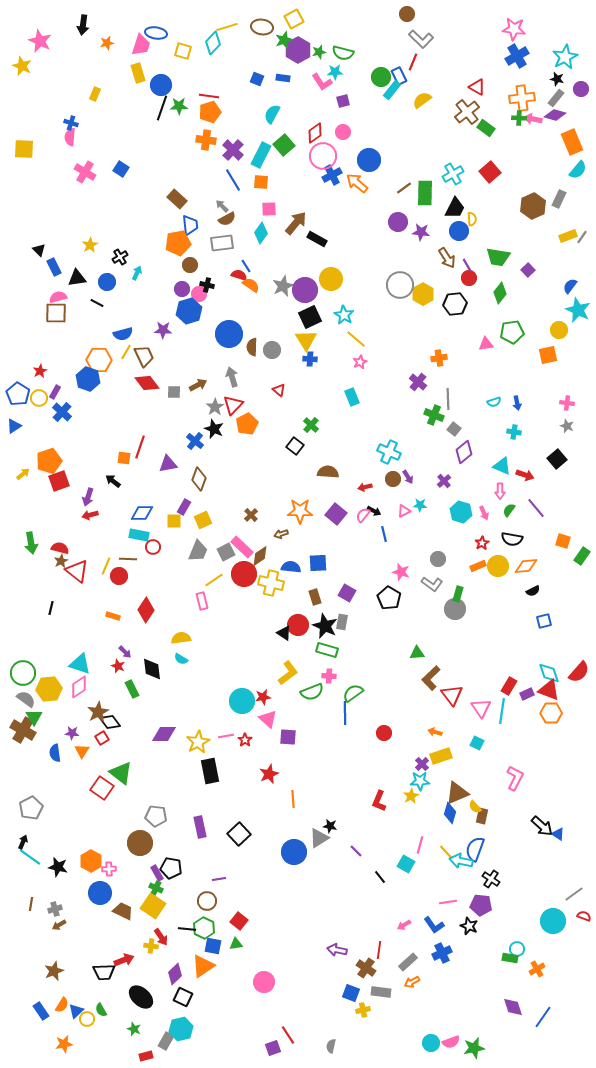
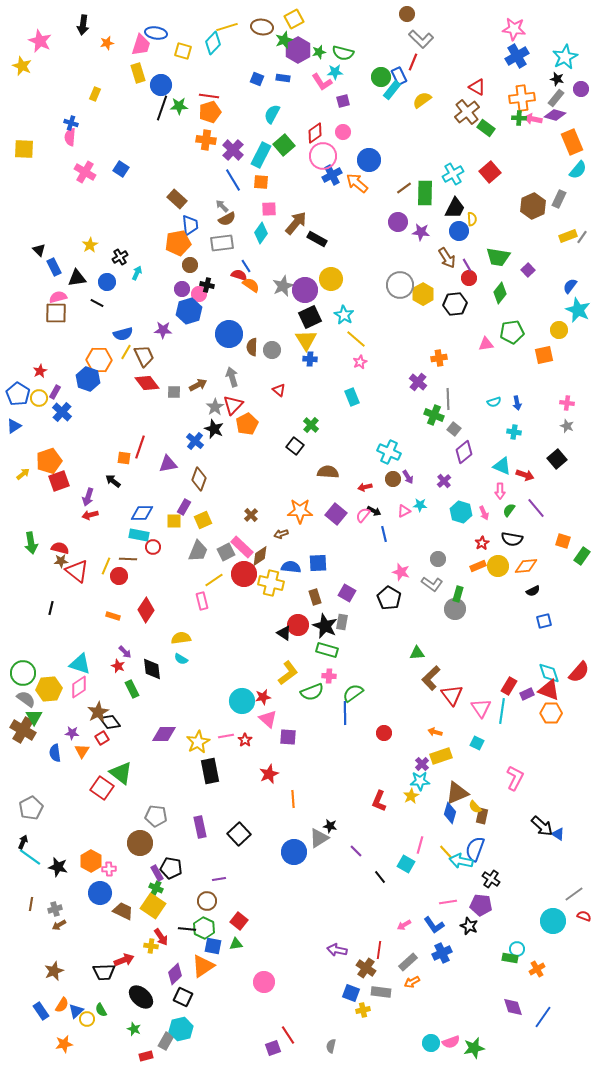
orange square at (548, 355): moved 4 px left
brown star at (61, 561): rotated 24 degrees clockwise
